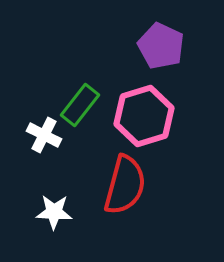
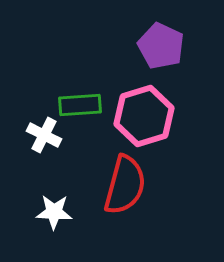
green rectangle: rotated 48 degrees clockwise
